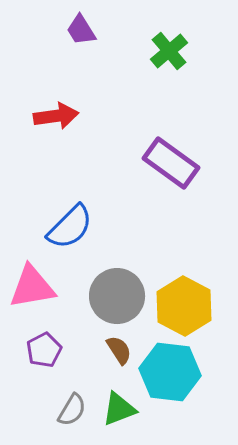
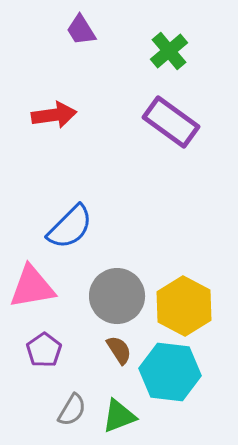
red arrow: moved 2 px left, 1 px up
purple rectangle: moved 41 px up
purple pentagon: rotated 8 degrees counterclockwise
green triangle: moved 7 px down
